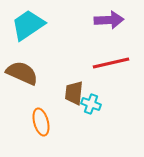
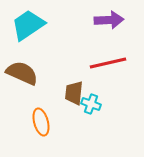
red line: moved 3 px left
